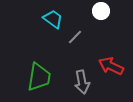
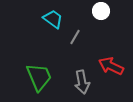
gray line: rotated 14 degrees counterclockwise
green trapezoid: rotated 32 degrees counterclockwise
